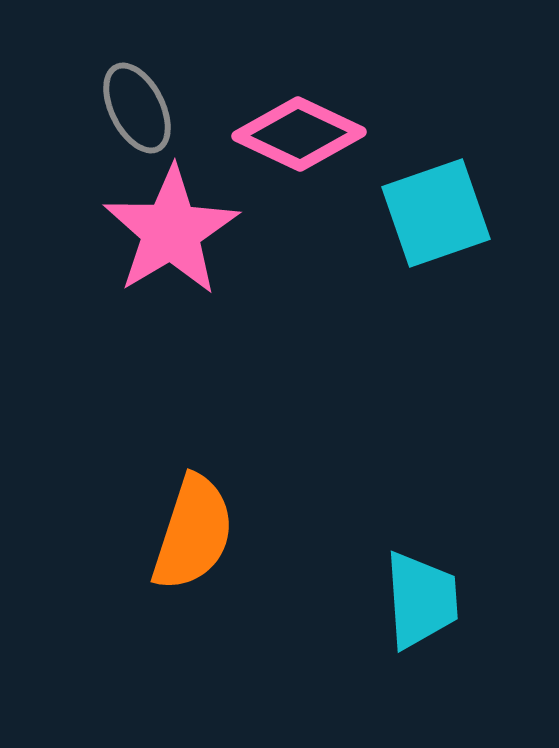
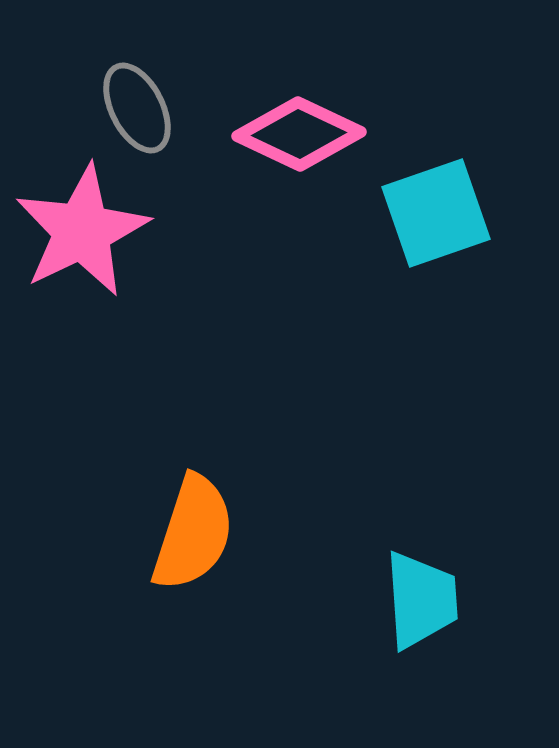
pink star: moved 89 px left; rotated 5 degrees clockwise
